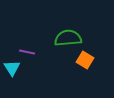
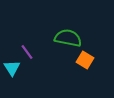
green semicircle: rotated 16 degrees clockwise
purple line: rotated 42 degrees clockwise
